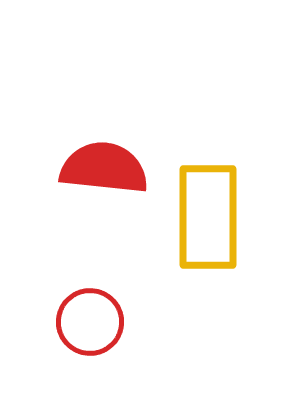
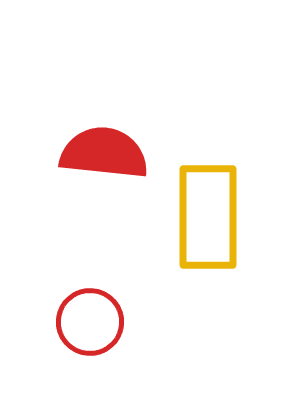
red semicircle: moved 15 px up
